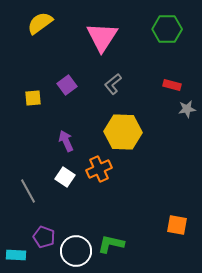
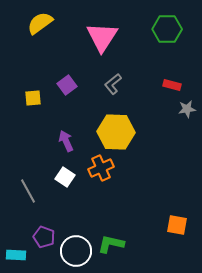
yellow hexagon: moved 7 px left
orange cross: moved 2 px right, 1 px up
